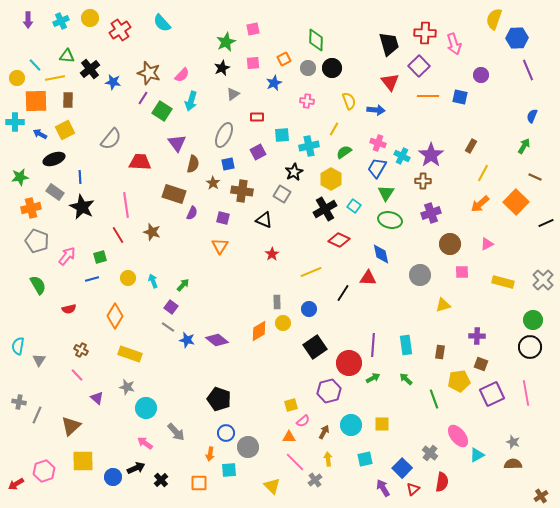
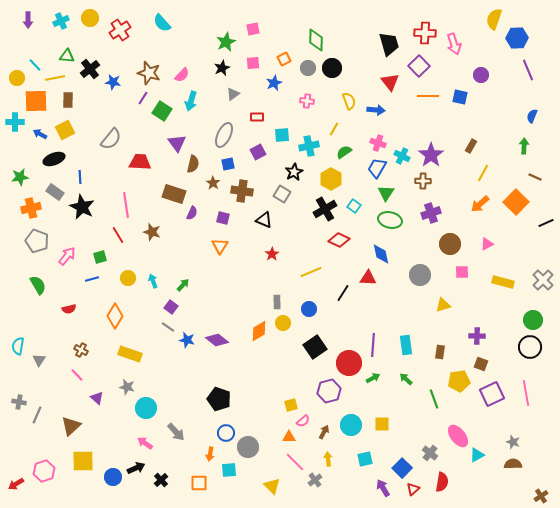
green arrow at (524, 146): rotated 28 degrees counterclockwise
